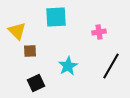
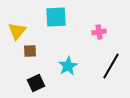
yellow triangle: rotated 24 degrees clockwise
